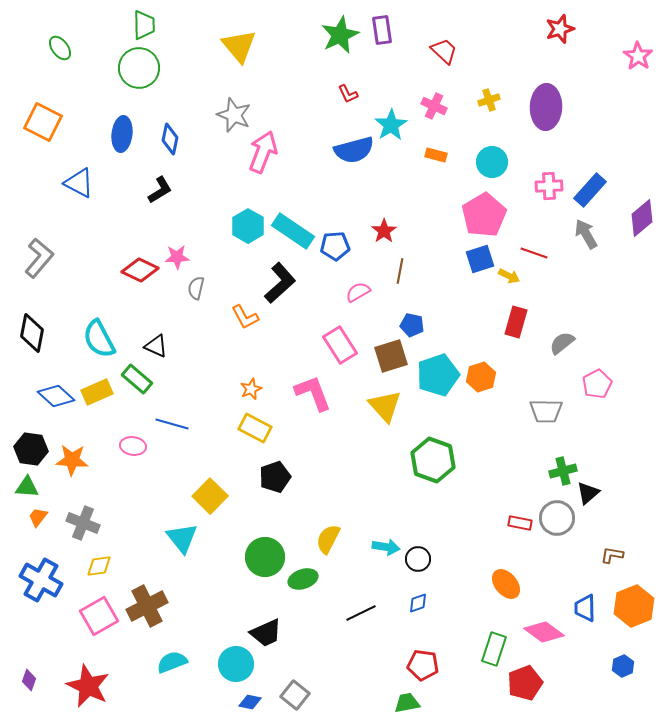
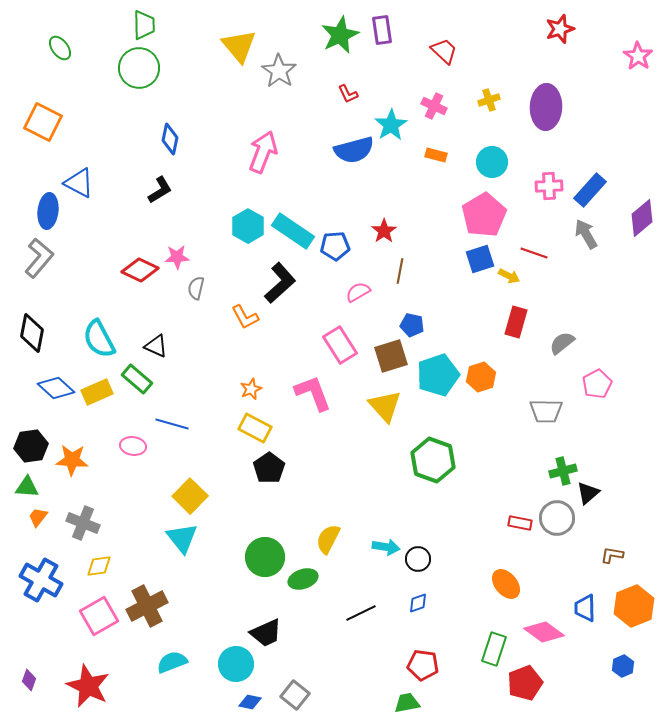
gray star at (234, 115): moved 45 px right, 44 px up; rotated 12 degrees clockwise
blue ellipse at (122, 134): moved 74 px left, 77 px down
blue diamond at (56, 396): moved 8 px up
black hexagon at (31, 449): moved 3 px up; rotated 16 degrees counterclockwise
black pentagon at (275, 477): moved 6 px left, 9 px up; rotated 16 degrees counterclockwise
yellow square at (210, 496): moved 20 px left
